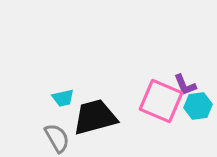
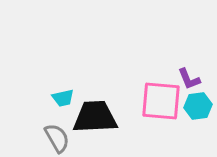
purple L-shape: moved 4 px right, 6 px up
pink square: rotated 18 degrees counterclockwise
black trapezoid: rotated 12 degrees clockwise
